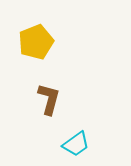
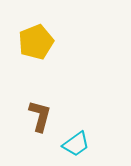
brown L-shape: moved 9 px left, 17 px down
